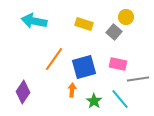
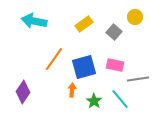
yellow circle: moved 9 px right
yellow rectangle: rotated 54 degrees counterclockwise
pink rectangle: moved 3 px left, 1 px down
